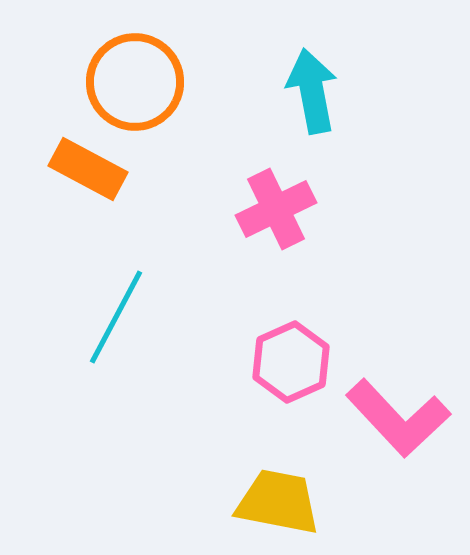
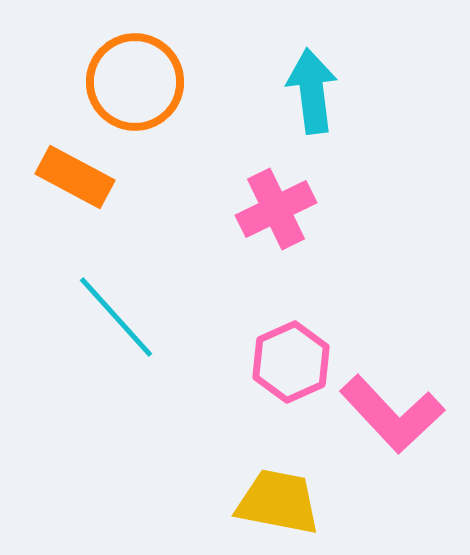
cyan arrow: rotated 4 degrees clockwise
orange rectangle: moved 13 px left, 8 px down
cyan line: rotated 70 degrees counterclockwise
pink L-shape: moved 6 px left, 4 px up
